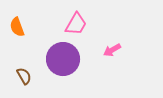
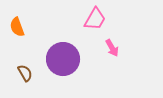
pink trapezoid: moved 19 px right, 5 px up
pink arrow: moved 2 px up; rotated 90 degrees counterclockwise
brown semicircle: moved 1 px right, 3 px up
